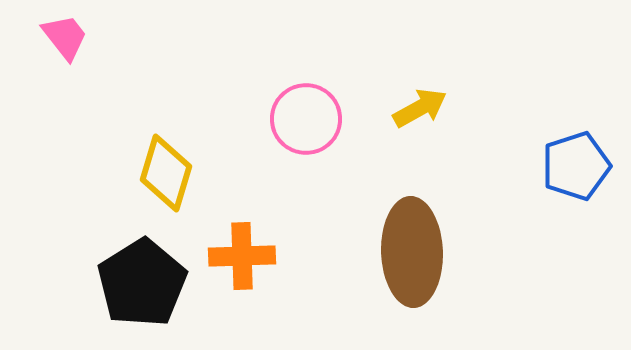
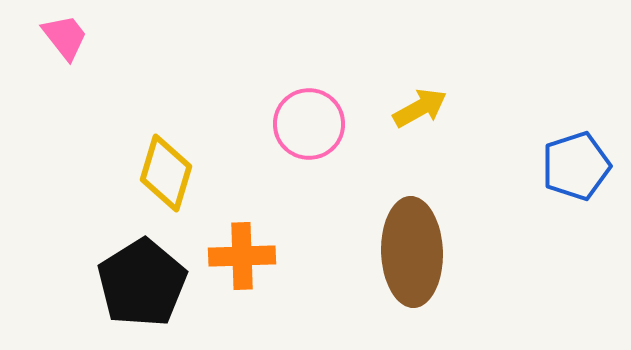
pink circle: moved 3 px right, 5 px down
